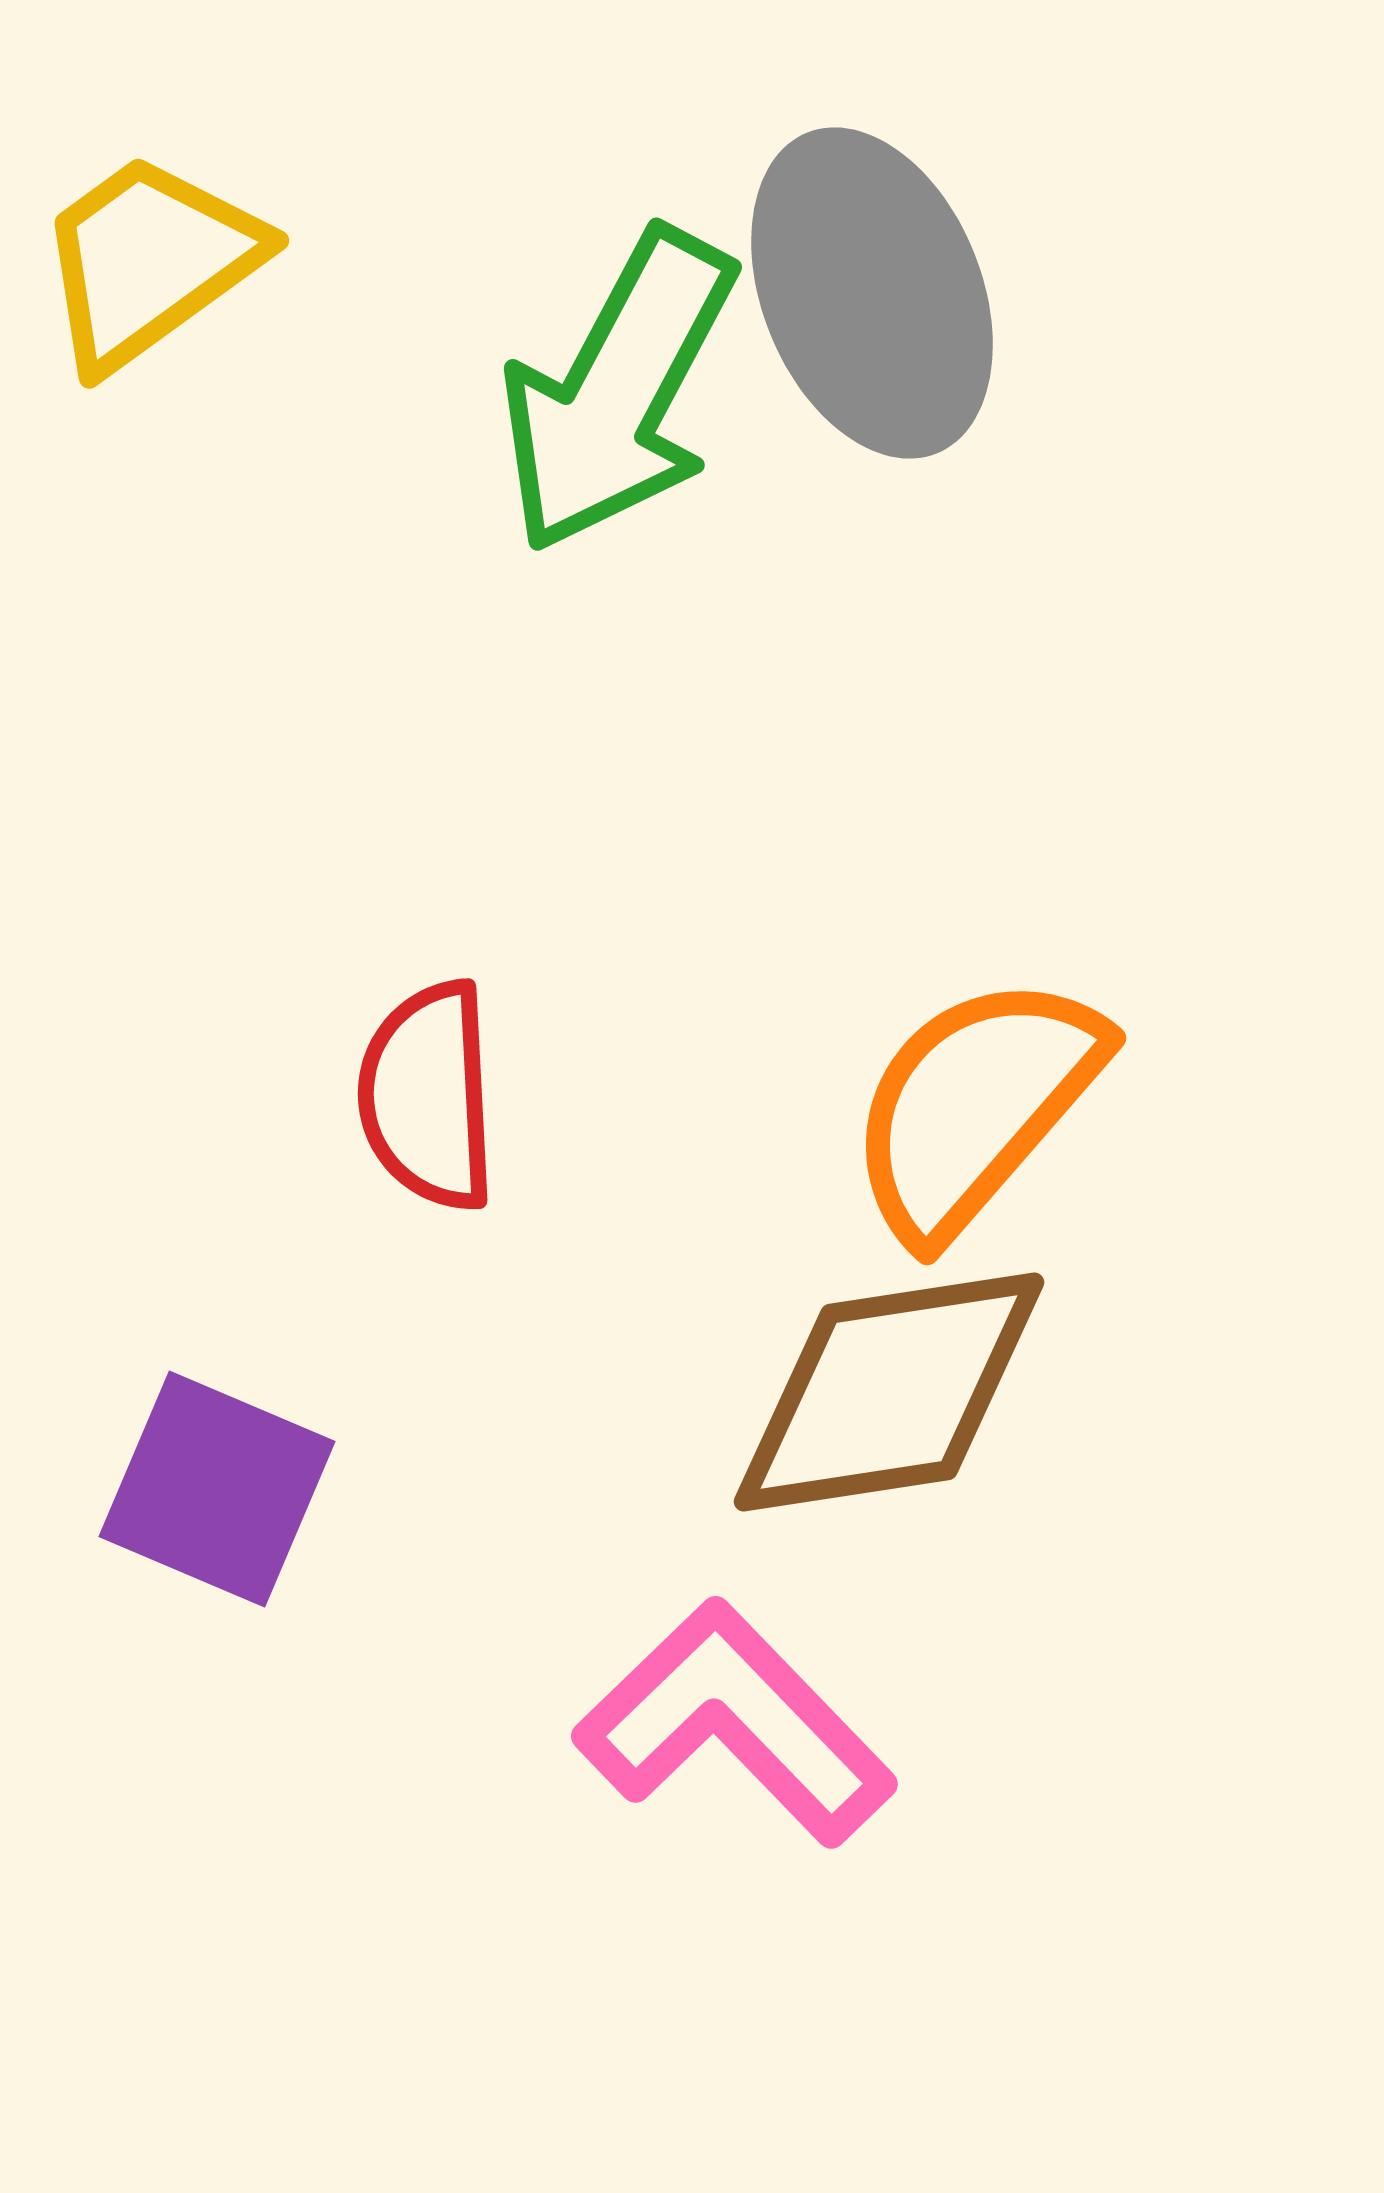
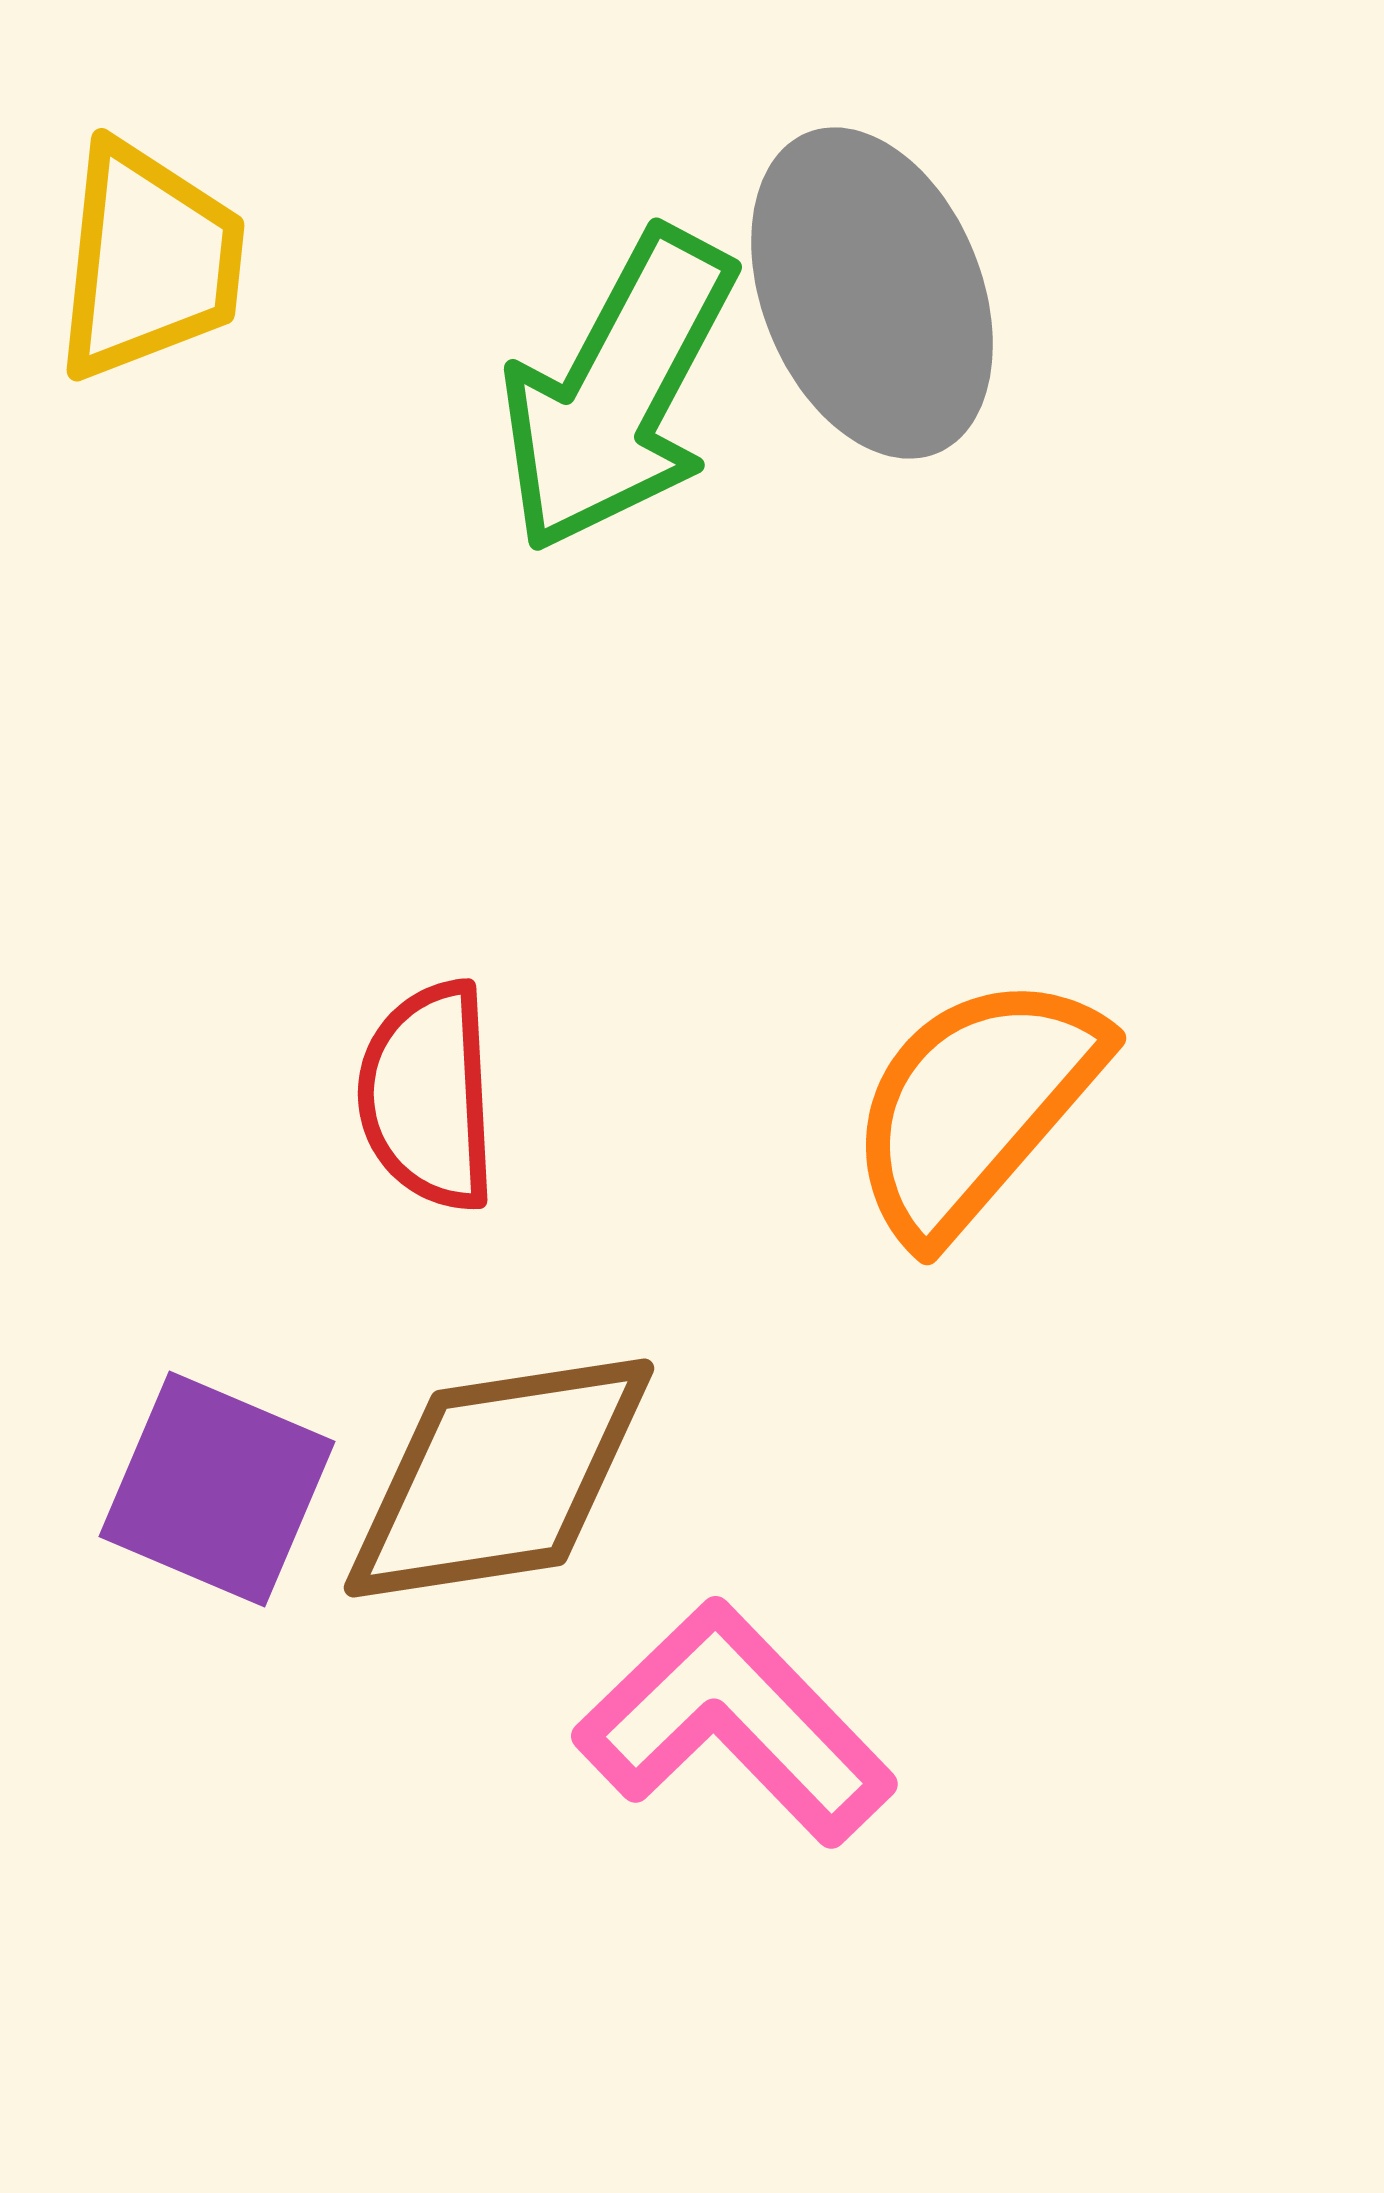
yellow trapezoid: rotated 132 degrees clockwise
brown diamond: moved 390 px left, 86 px down
